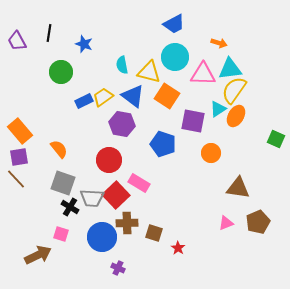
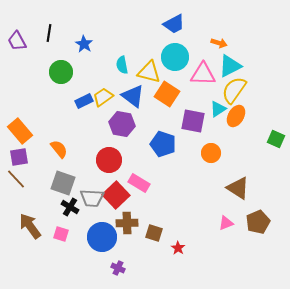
blue star at (84, 44): rotated 12 degrees clockwise
cyan triangle at (230, 69): moved 3 px up; rotated 20 degrees counterclockwise
orange square at (167, 96): moved 2 px up
brown triangle at (238, 188): rotated 25 degrees clockwise
brown arrow at (38, 255): moved 8 px left, 29 px up; rotated 100 degrees counterclockwise
